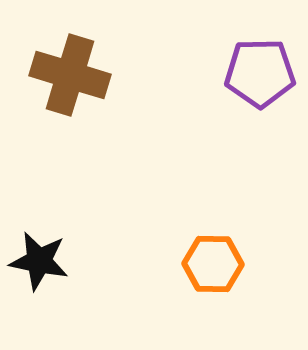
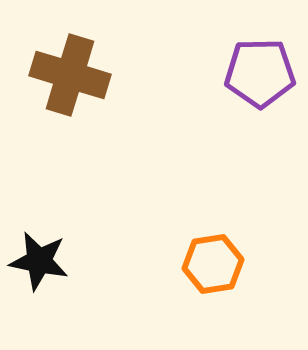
orange hexagon: rotated 10 degrees counterclockwise
